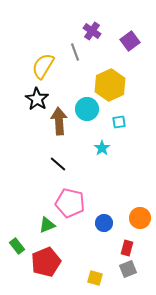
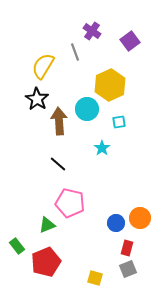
blue circle: moved 12 px right
